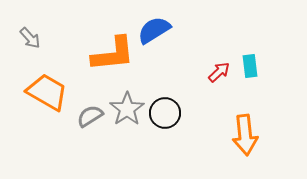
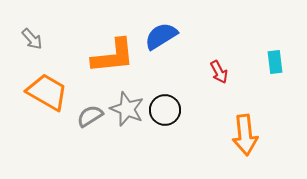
blue semicircle: moved 7 px right, 6 px down
gray arrow: moved 2 px right, 1 px down
orange L-shape: moved 2 px down
cyan rectangle: moved 25 px right, 4 px up
red arrow: rotated 105 degrees clockwise
gray star: rotated 16 degrees counterclockwise
black circle: moved 3 px up
